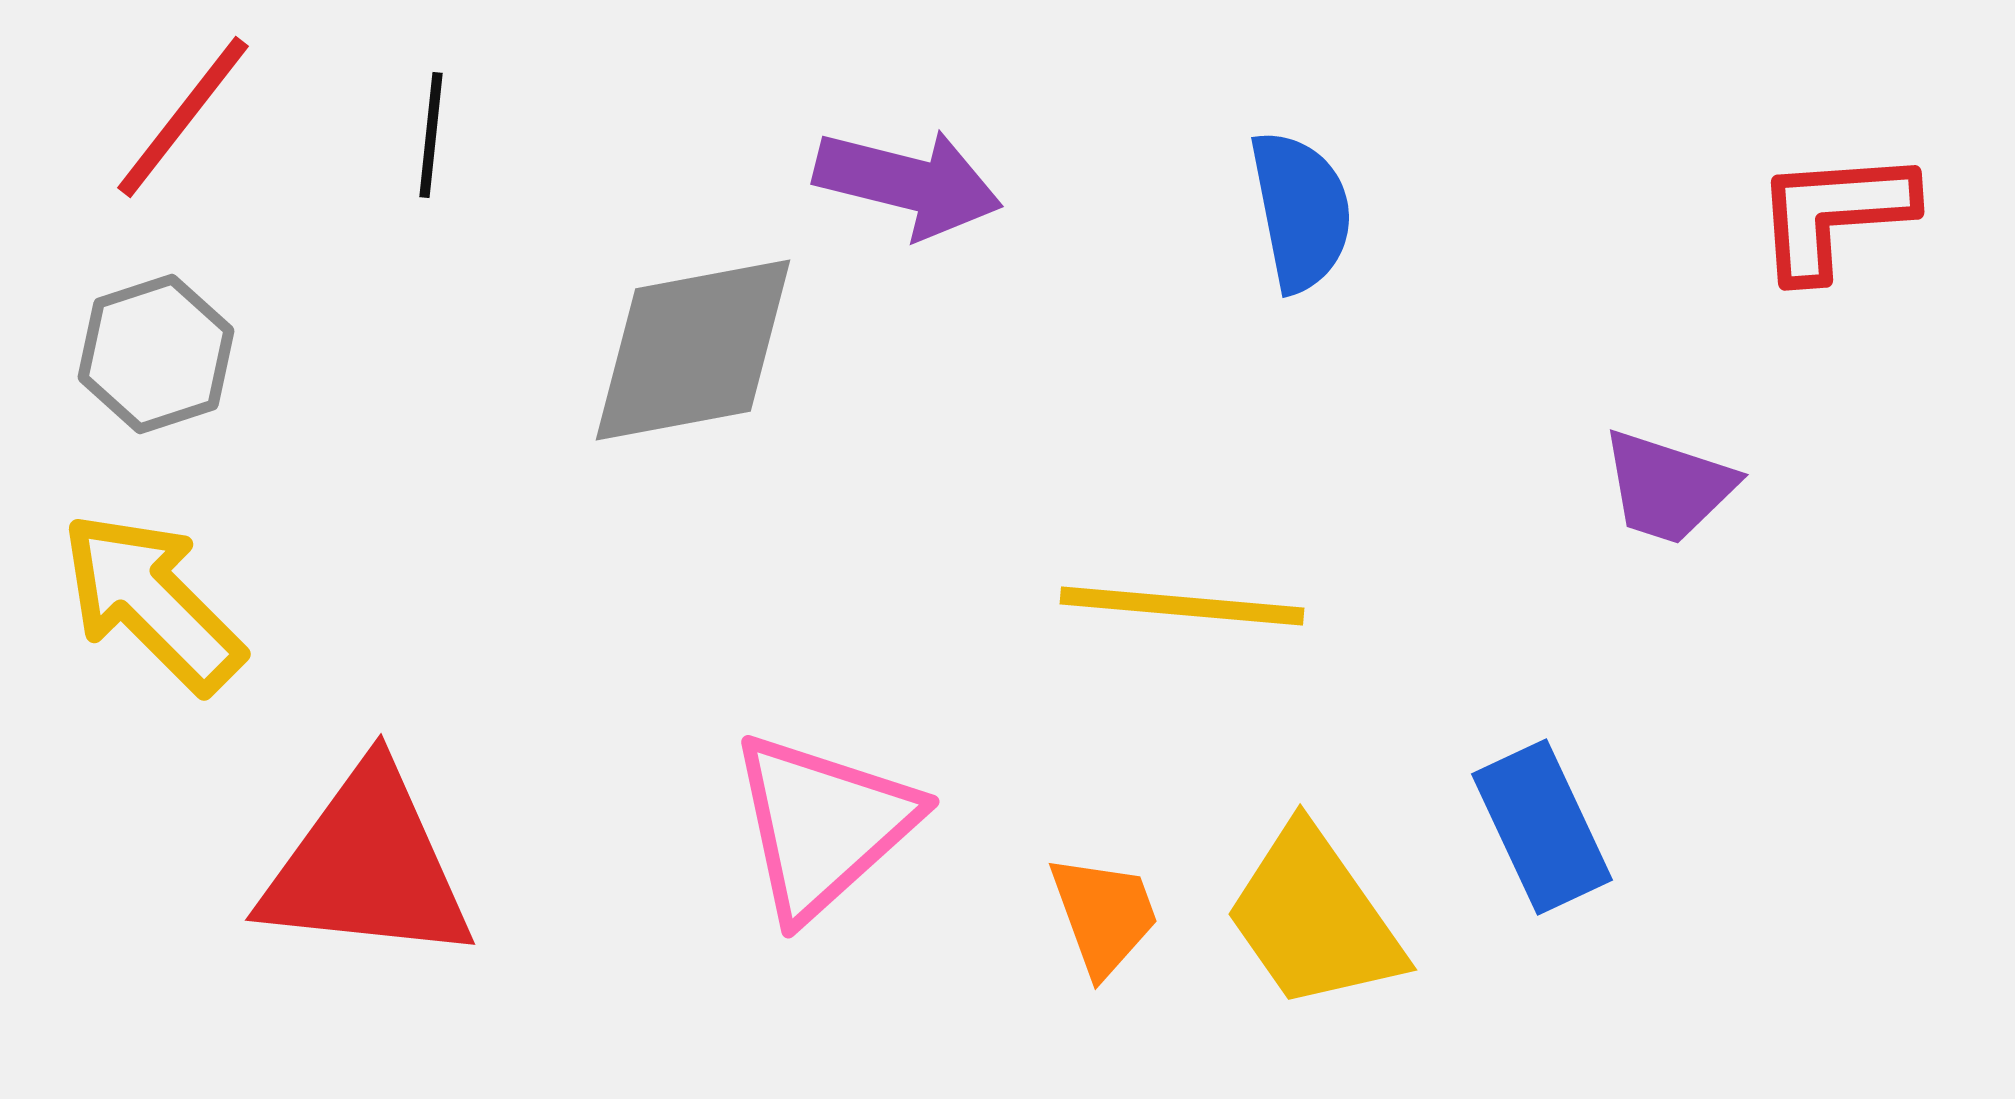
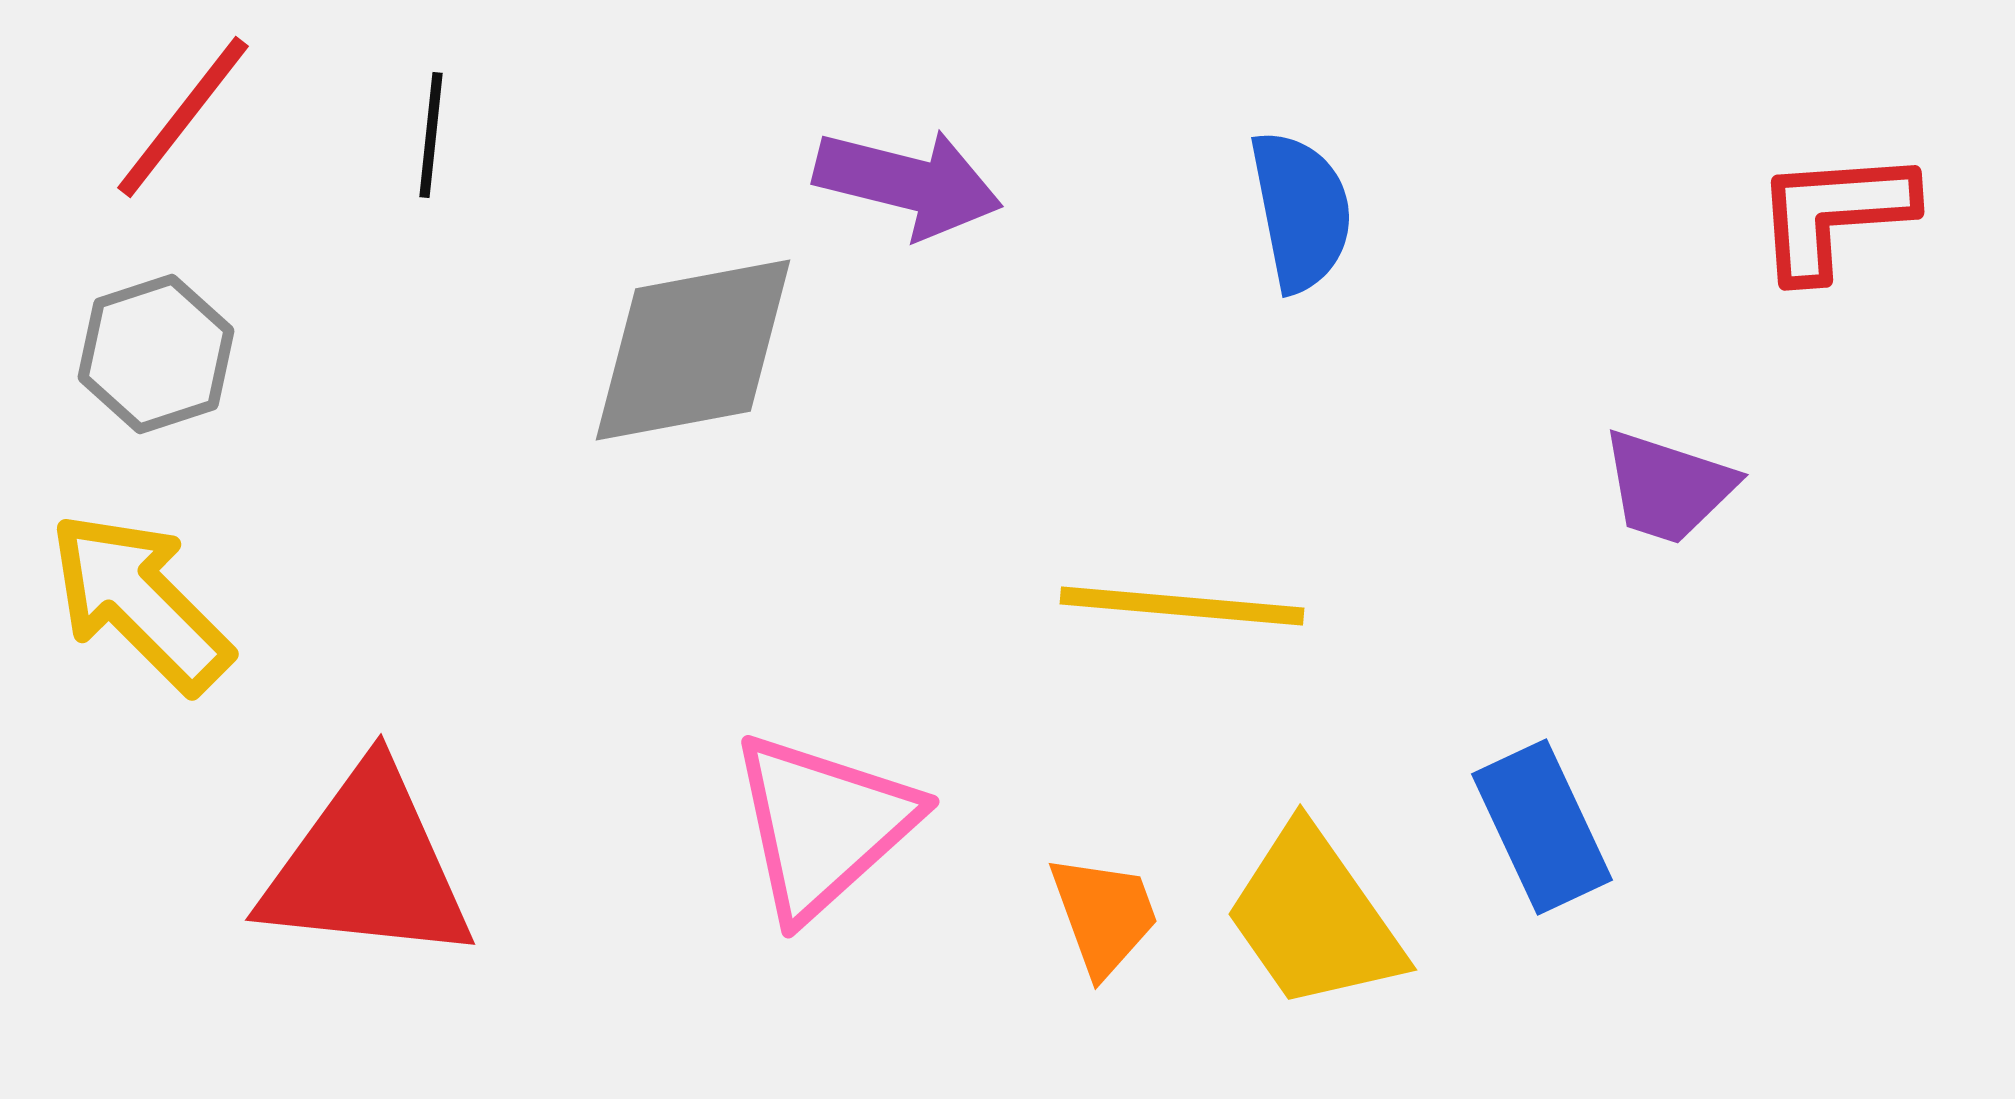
yellow arrow: moved 12 px left
